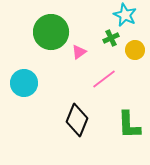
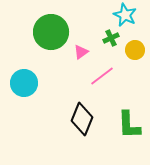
pink triangle: moved 2 px right
pink line: moved 2 px left, 3 px up
black diamond: moved 5 px right, 1 px up
